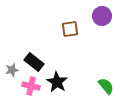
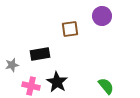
black rectangle: moved 6 px right, 8 px up; rotated 48 degrees counterclockwise
gray star: moved 5 px up
